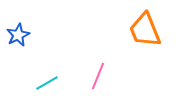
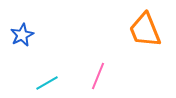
blue star: moved 4 px right
